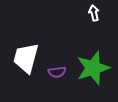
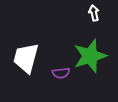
green star: moved 3 px left, 12 px up
purple semicircle: moved 4 px right, 1 px down
